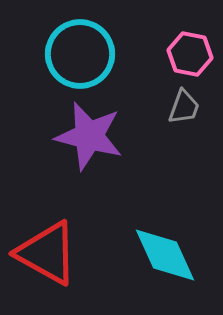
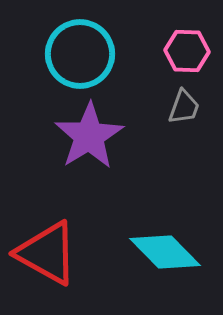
pink hexagon: moved 3 px left, 3 px up; rotated 9 degrees counterclockwise
purple star: rotated 26 degrees clockwise
cyan diamond: moved 3 px up; rotated 20 degrees counterclockwise
